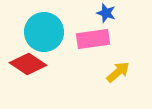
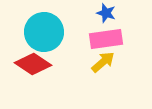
pink rectangle: moved 13 px right
red diamond: moved 5 px right
yellow arrow: moved 15 px left, 10 px up
